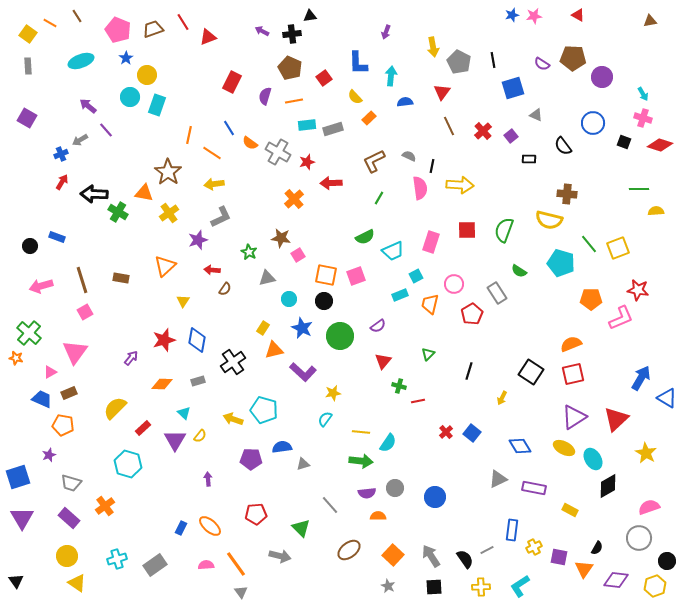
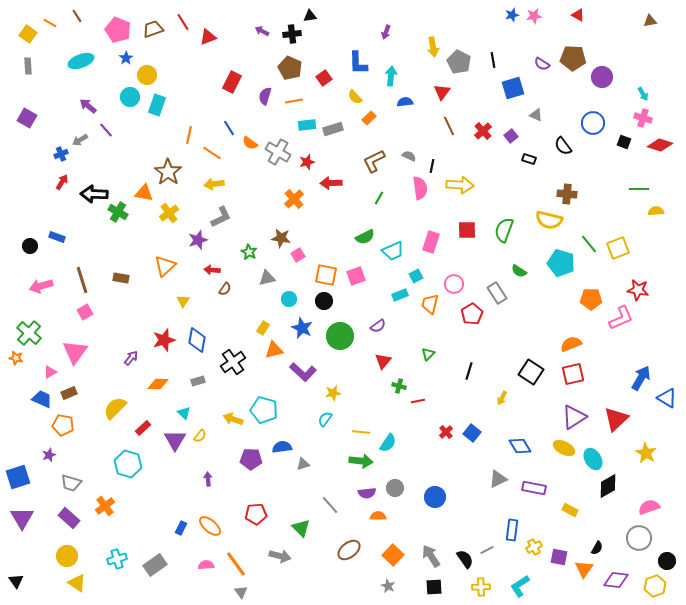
black rectangle at (529, 159): rotated 16 degrees clockwise
orange diamond at (162, 384): moved 4 px left
